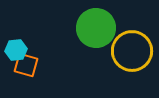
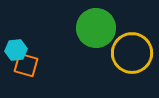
yellow circle: moved 2 px down
